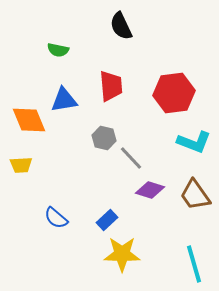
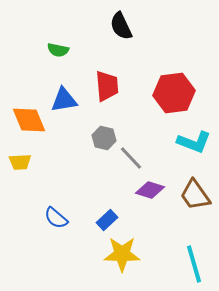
red trapezoid: moved 4 px left
yellow trapezoid: moved 1 px left, 3 px up
